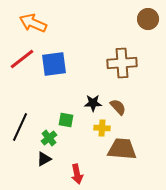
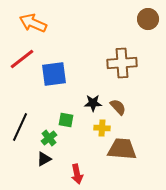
blue square: moved 10 px down
